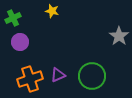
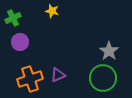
gray star: moved 10 px left, 15 px down
green circle: moved 11 px right, 2 px down
